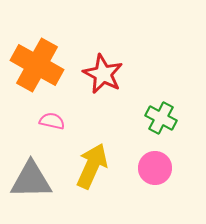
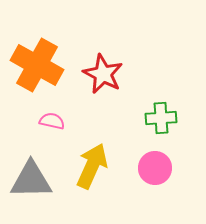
green cross: rotated 32 degrees counterclockwise
